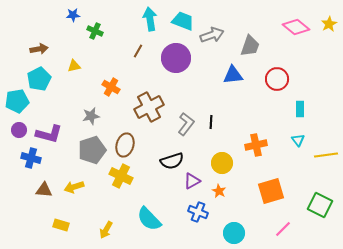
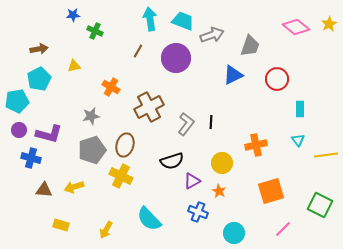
blue triangle at (233, 75): rotated 20 degrees counterclockwise
